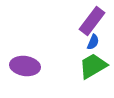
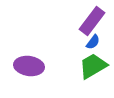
blue semicircle: rotated 14 degrees clockwise
purple ellipse: moved 4 px right
